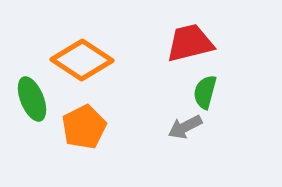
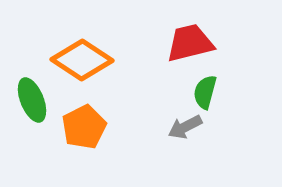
green ellipse: moved 1 px down
